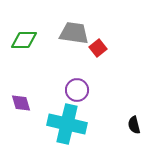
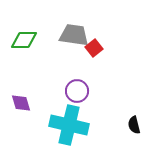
gray trapezoid: moved 2 px down
red square: moved 4 px left
purple circle: moved 1 px down
cyan cross: moved 2 px right, 1 px down
